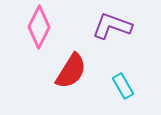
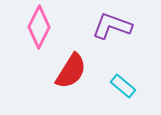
cyan rectangle: rotated 20 degrees counterclockwise
